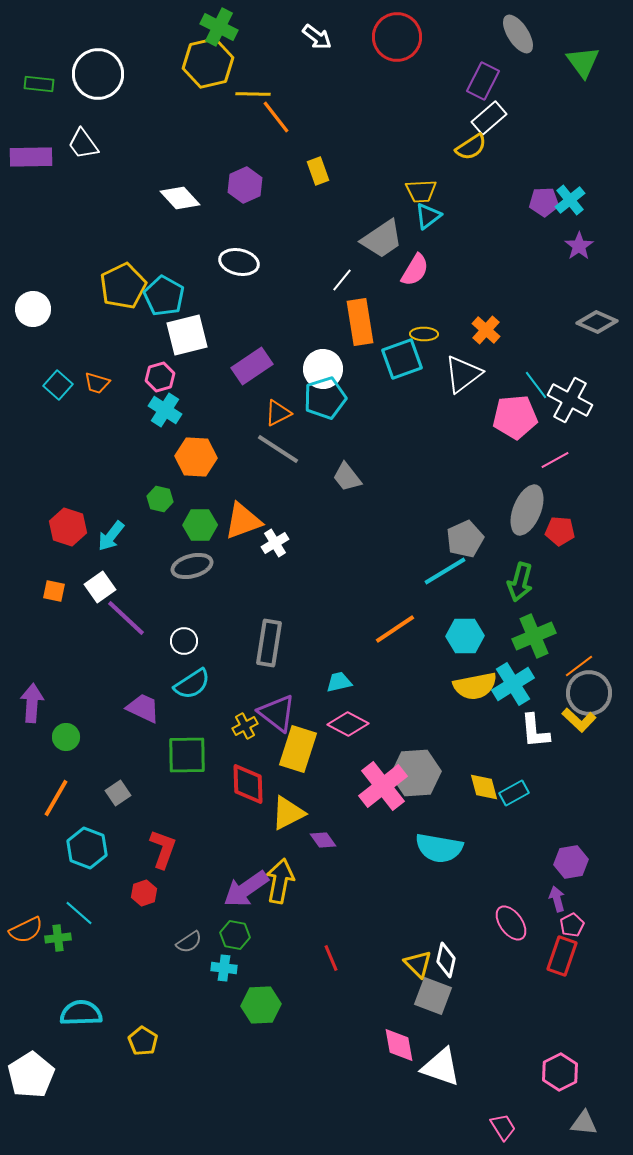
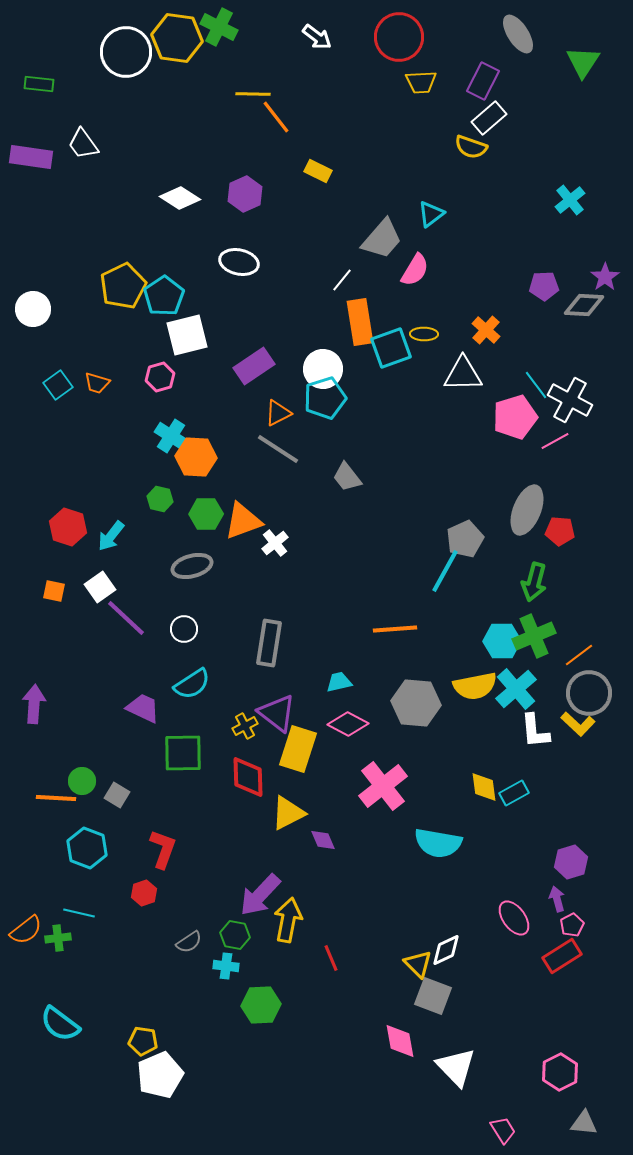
red circle at (397, 37): moved 2 px right
green triangle at (583, 62): rotated 9 degrees clockwise
yellow hexagon at (208, 63): moved 31 px left, 25 px up; rotated 21 degrees clockwise
white circle at (98, 74): moved 28 px right, 22 px up
yellow semicircle at (471, 147): rotated 52 degrees clockwise
purple rectangle at (31, 157): rotated 9 degrees clockwise
yellow rectangle at (318, 171): rotated 44 degrees counterclockwise
purple hexagon at (245, 185): moved 9 px down
yellow trapezoid at (421, 191): moved 109 px up
white diamond at (180, 198): rotated 15 degrees counterclockwise
purple pentagon at (544, 202): moved 84 px down
cyan triangle at (428, 216): moved 3 px right, 2 px up
gray trapezoid at (382, 239): rotated 15 degrees counterclockwise
purple star at (579, 246): moved 26 px right, 31 px down
cyan pentagon at (164, 296): rotated 9 degrees clockwise
gray diamond at (597, 322): moved 13 px left, 17 px up; rotated 21 degrees counterclockwise
cyan square at (402, 359): moved 11 px left, 11 px up
purple rectangle at (252, 366): moved 2 px right
white triangle at (463, 374): rotated 36 degrees clockwise
cyan square at (58, 385): rotated 12 degrees clockwise
cyan cross at (165, 410): moved 6 px right, 26 px down
pink pentagon at (515, 417): rotated 12 degrees counterclockwise
pink line at (555, 460): moved 19 px up
green hexagon at (200, 525): moved 6 px right, 11 px up
white cross at (275, 543): rotated 8 degrees counterclockwise
cyan line at (445, 571): rotated 30 degrees counterclockwise
green arrow at (520, 582): moved 14 px right
orange line at (395, 629): rotated 30 degrees clockwise
cyan hexagon at (465, 636): moved 37 px right, 5 px down
white circle at (184, 641): moved 12 px up
orange line at (579, 666): moved 11 px up
cyan cross at (513, 684): moved 3 px right, 5 px down; rotated 9 degrees counterclockwise
purple arrow at (32, 703): moved 2 px right, 1 px down
yellow L-shape at (579, 720): moved 1 px left, 4 px down
green circle at (66, 737): moved 16 px right, 44 px down
green square at (187, 755): moved 4 px left, 2 px up
gray hexagon at (416, 773): moved 70 px up; rotated 9 degrees clockwise
red diamond at (248, 784): moved 7 px up
yellow diamond at (484, 787): rotated 8 degrees clockwise
gray square at (118, 793): moved 1 px left, 2 px down; rotated 25 degrees counterclockwise
orange line at (56, 798): rotated 63 degrees clockwise
purple diamond at (323, 840): rotated 12 degrees clockwise
cyan semicircle at (439, 848): moved 1 px left, 5 px up
purple hexagon at (571, 862): rotated 8 degrees counterclockwise
yellow arrow at (280, 881): moved 8 px right, 39 px down
purple arrow at (246, 889): moved 14 px right, 6 px down; rotated 12 degrees counterclockwise
cyan line at (79, 913): rotated 28 degrees counterclockwise
pink ellipse at (511, 923): moved 3 px right, 5 px up
orange semicircle at (26, 930): rotated 12 degrees counterclockwise
red rectangle at (562, 956): rotated 39 degrees clockwise
white diamond at (446, 960): moved 10 px up; rotated 52 degrees clockwise
cyan cross at (224, 968): moved 2 px right, 2 px up
cyan semicircle at (81, 1013): moved 21 px left, 11 px down; rotated 141 degrees counterclockwise
yellow pentagon at (143, 1041): rotated 24 degrees counterclockwise
pink diamond at (399, 1045): moved 1 px right, 4 px up
white triangle at (441, 1067): moved 15 px right; rotated 27 degrees clockwise
white pentagon at (31, 1075): moved 129 px right; rotated 9 degrees clockwise
pink trapezoid at (503, 1127): moved 3 px down
